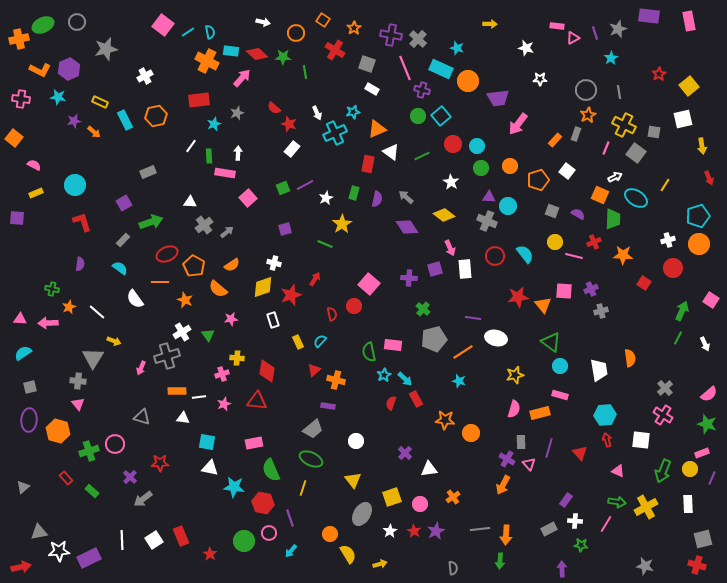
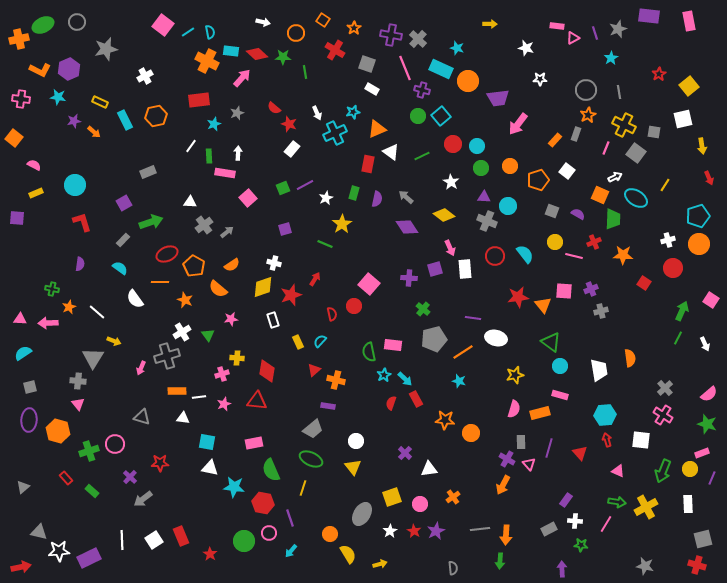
purple triangle at (489, 197): moved 5 px left
yellow triangle at (353, 480): moved 13 px up
gray triangle at (39, 532): rotated 24 degrees clockwise
